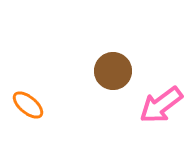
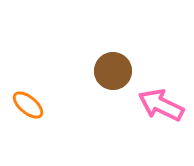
pink arrow: rotated 63 degrees clockwise
